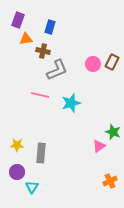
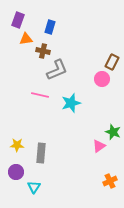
pink circle: moved 9 px right, 15 px down
purple circle: moved 1 px left
cyan triangle: moved 2 px right
